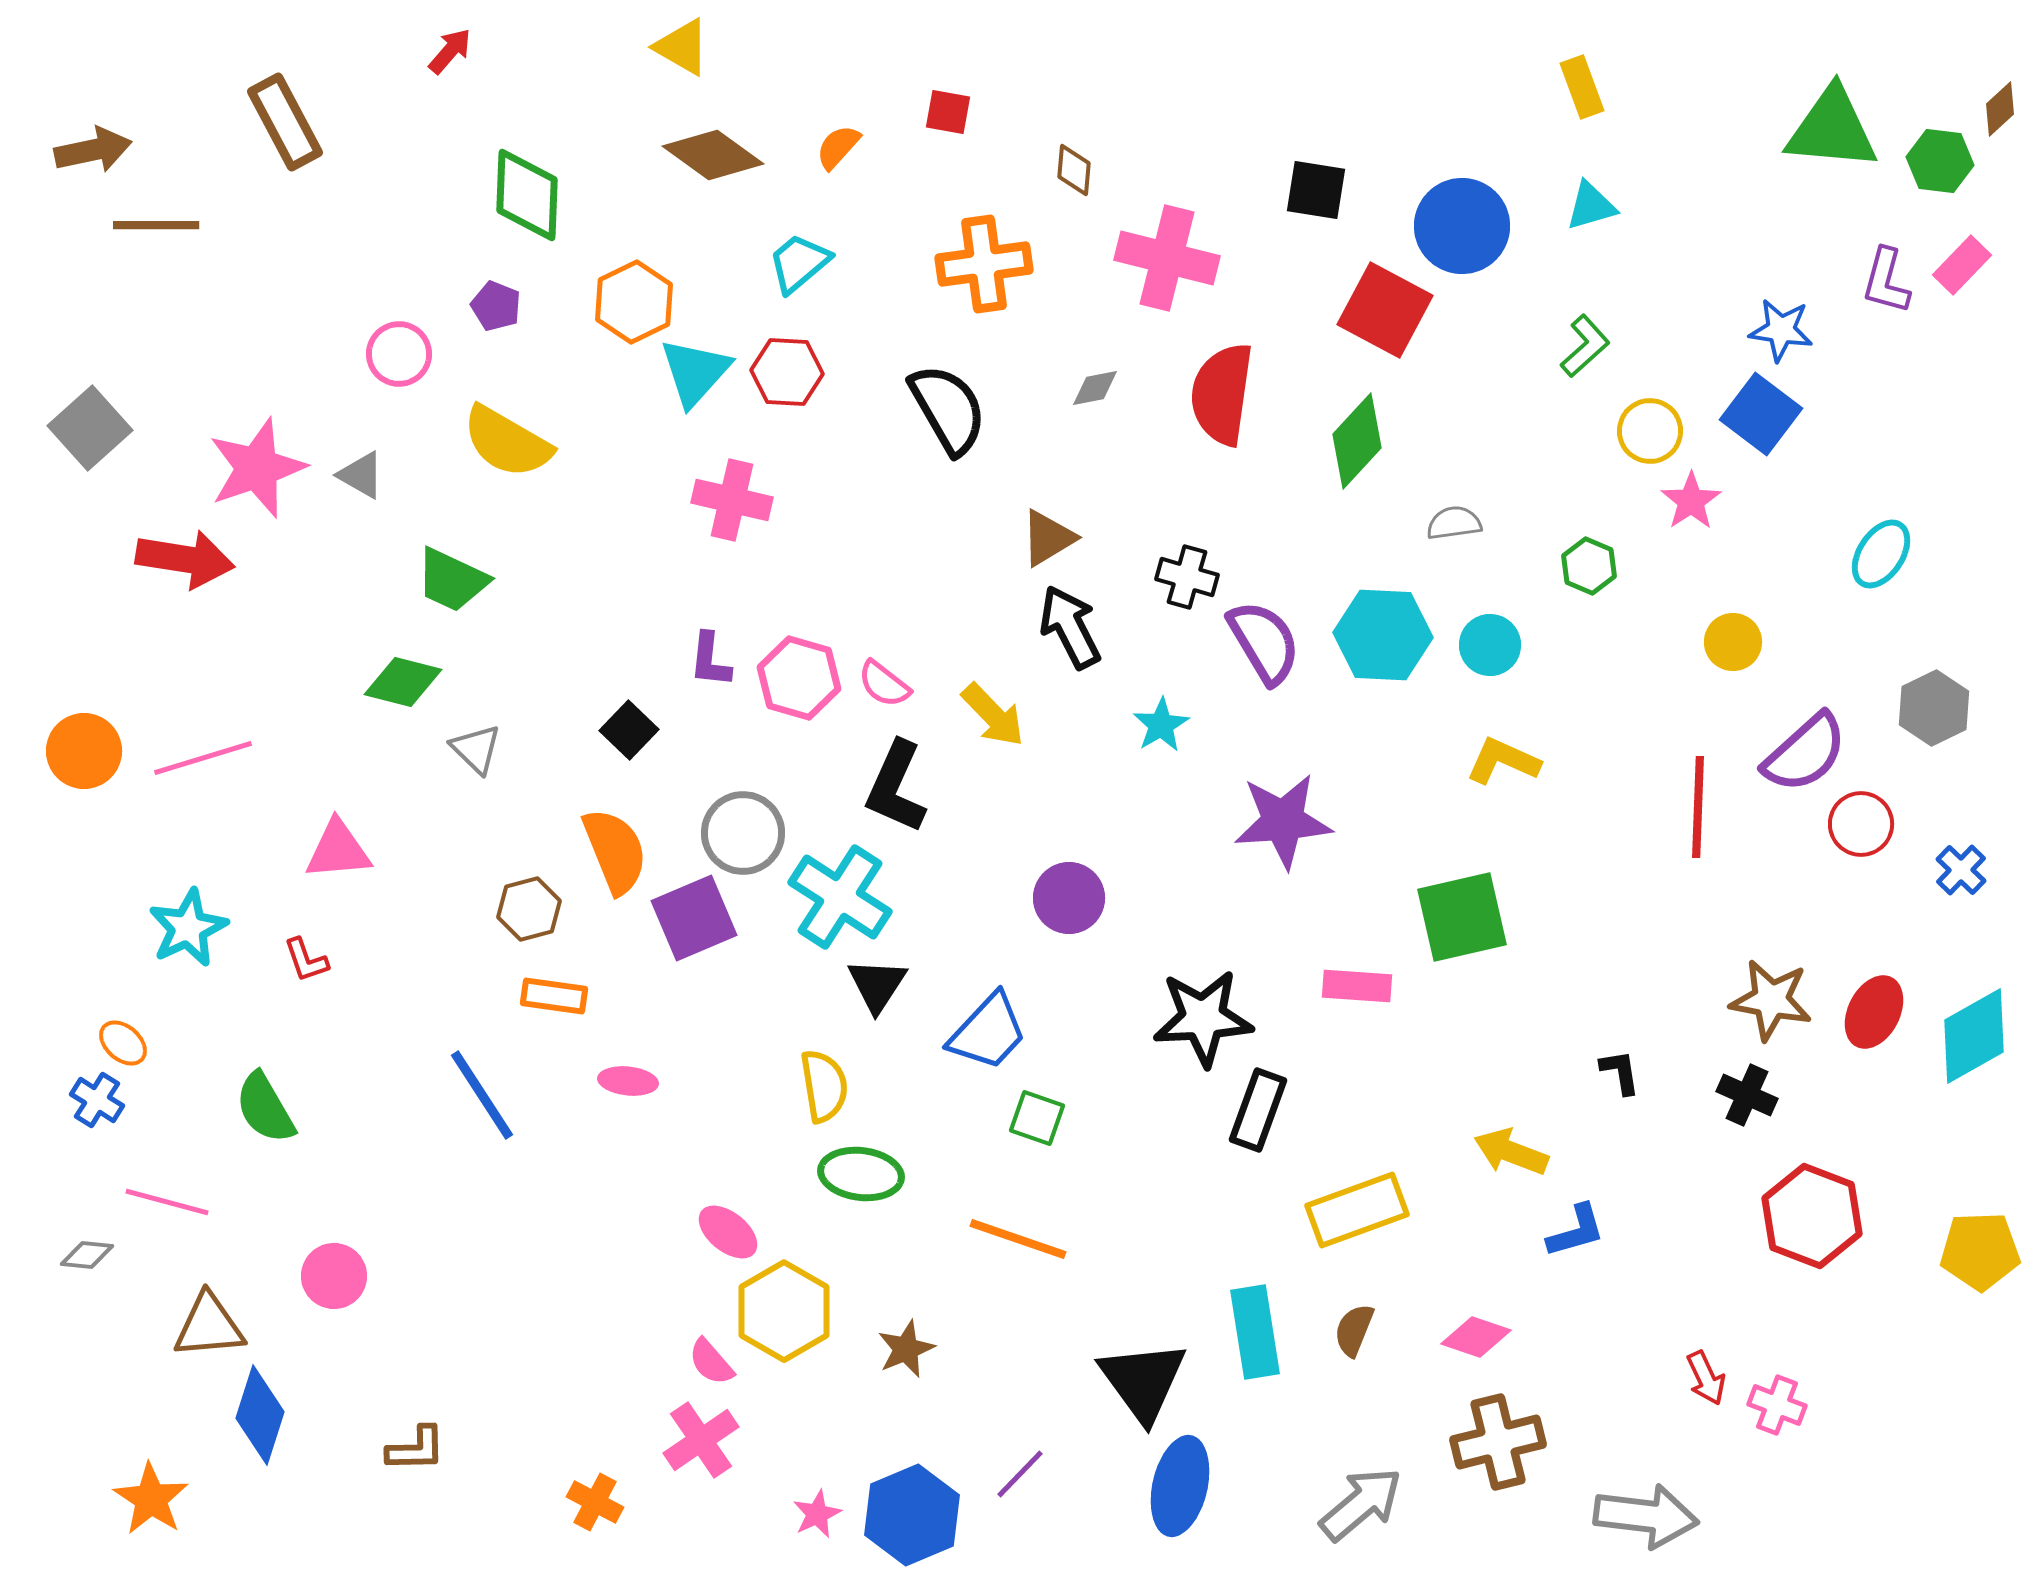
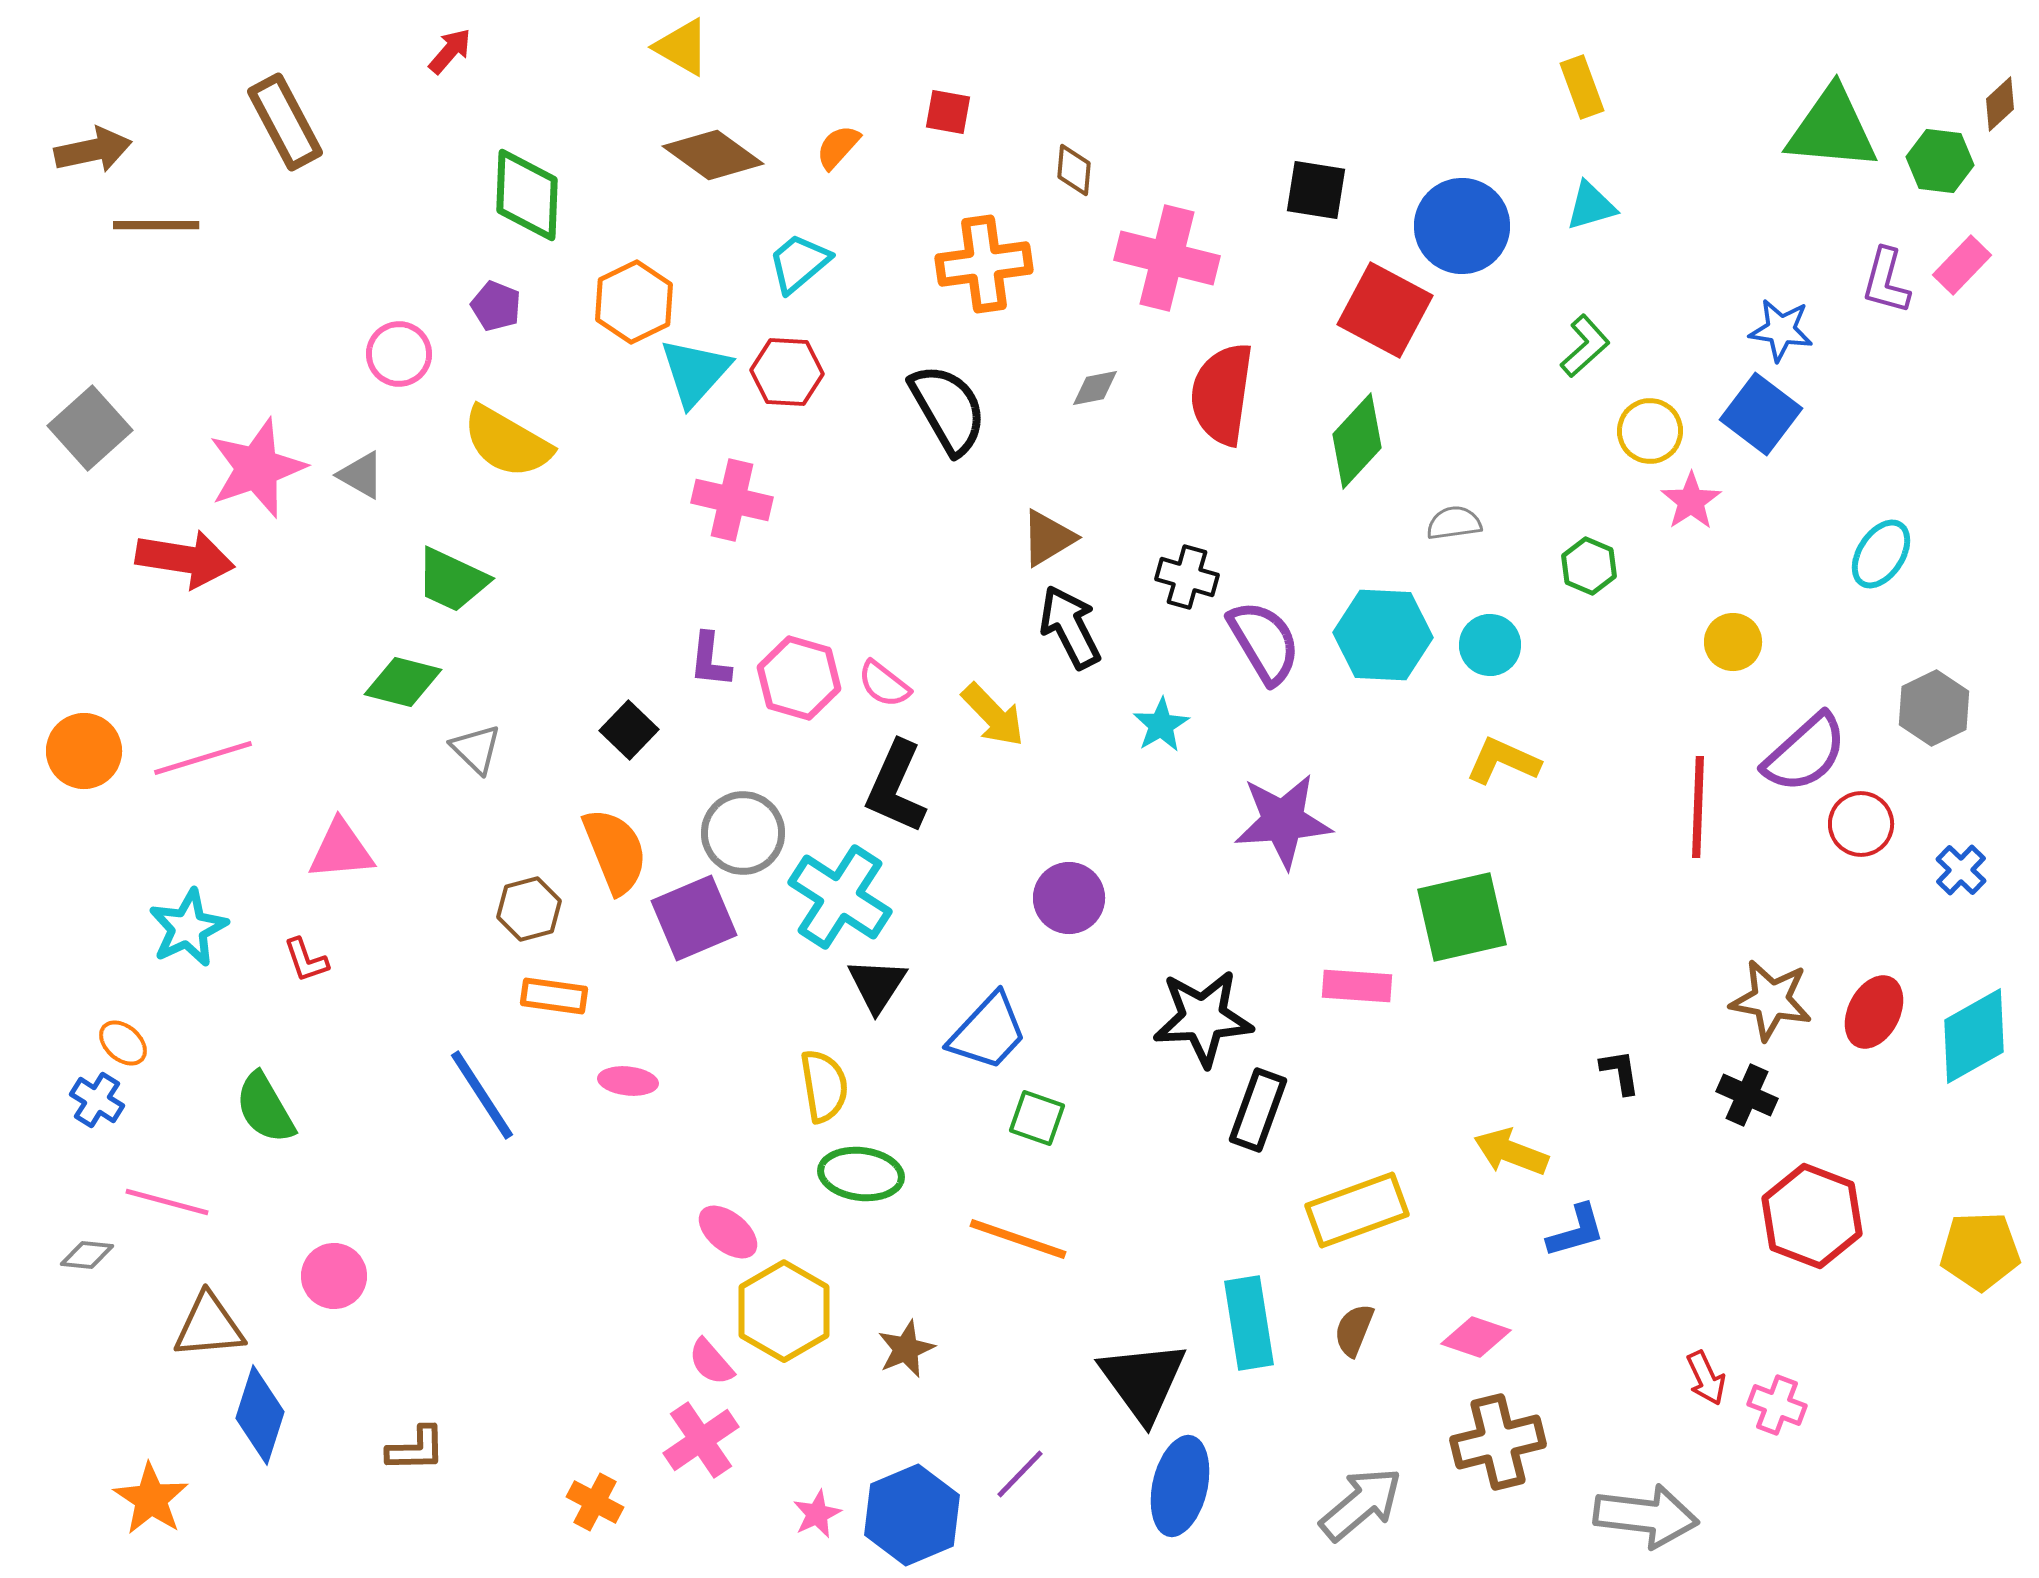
brown diamond at (2000, 109): moved 5 px up
pink triangle at (338, 850): moved 3 px right
cyan rectangle at (1255, 1332): moved 6 px left, 9 px up
